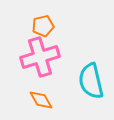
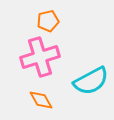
orange pentagon: moved 5 px right, 5 px up
cyan semicircle: rotated 105 degrees counterclockwise
